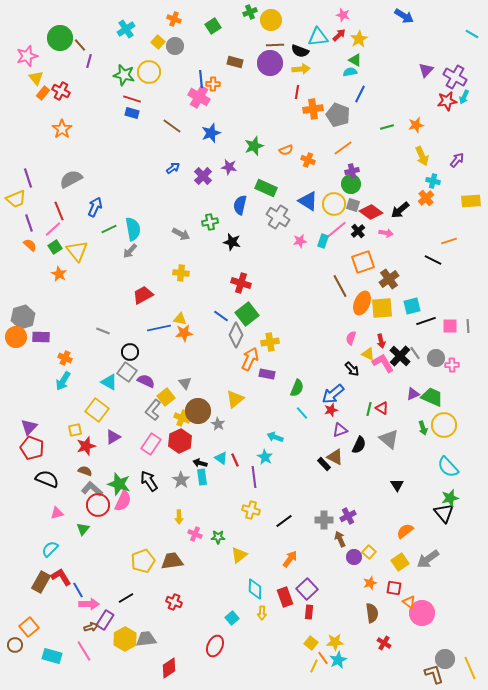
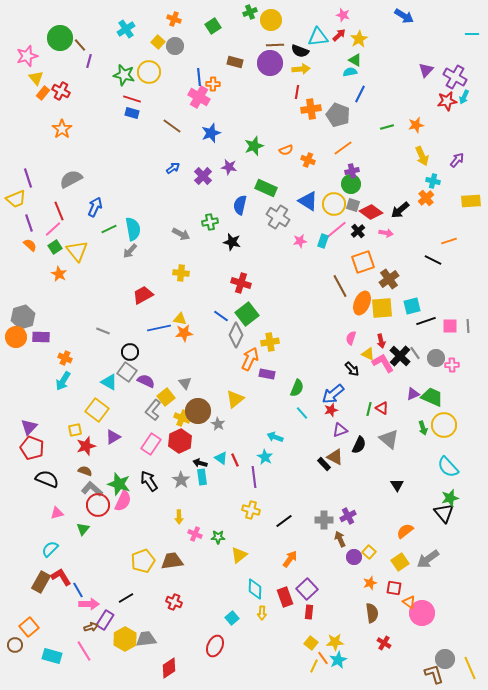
cyan line at (472, 34): rotated 32 degrees counterclockwise
blue line at (201, 79): moved 2 px left, 2 px up
orange cross at (313, 109): moved 2 px left
